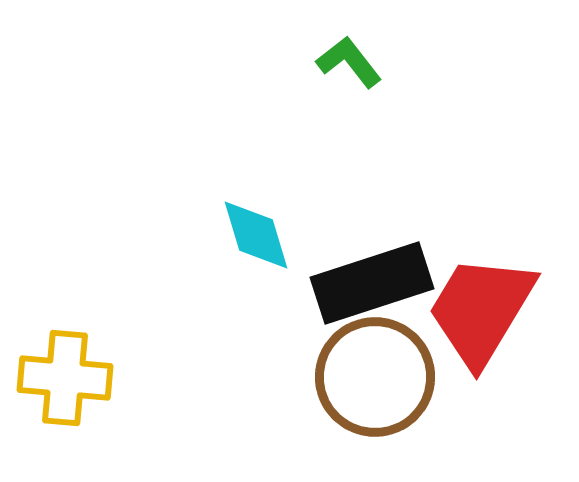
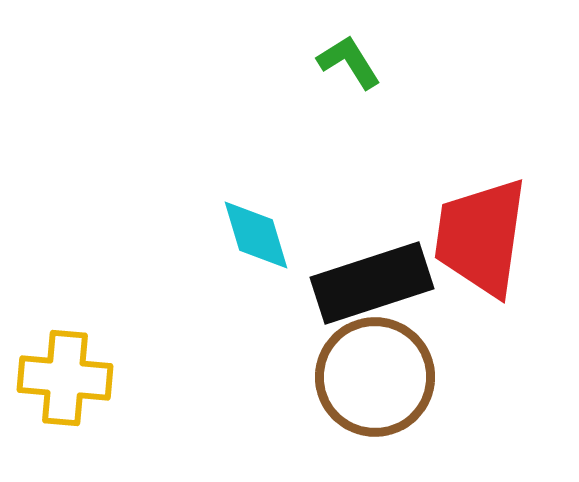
green L-shape: rotated 6 degrees clockwise
red trapezoid: moved 73 px up; rotated 23 degrees counterclockwise
